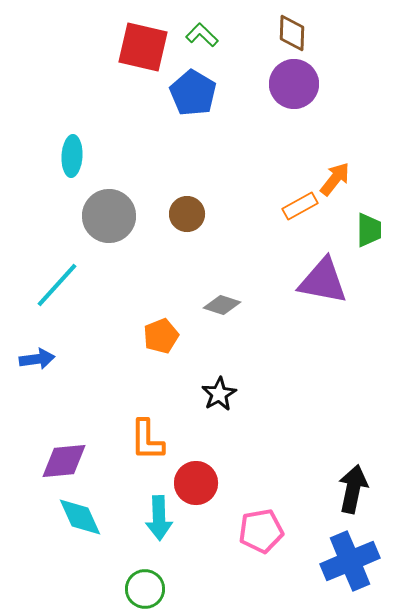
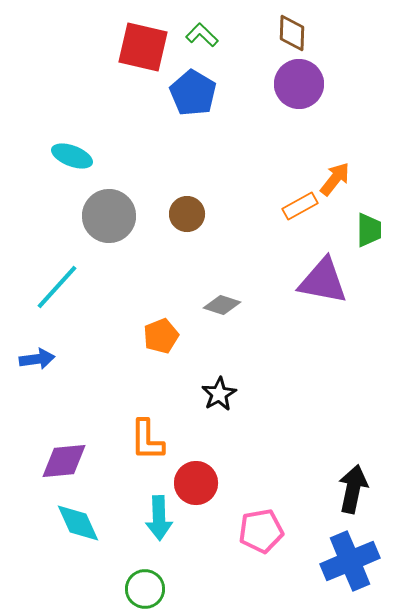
purple circle: moved 5 px right
cyan ellipse: rotated 72 degrees counterclockwise
cyan line: moved 2 px down
cyan diamond: moved 2 px left, 6 px down
